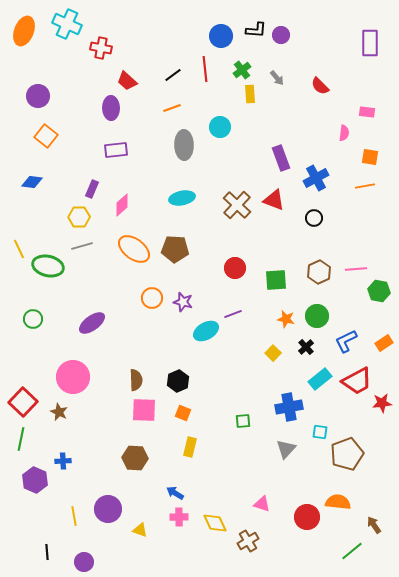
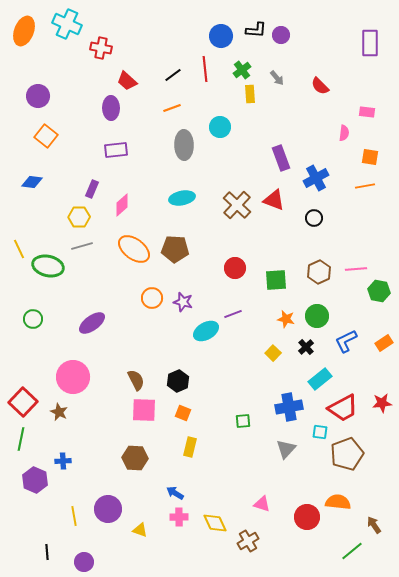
brown semicircle at (136, 380): rotated 25 degrees counterclockwise
red trapezoid at (357, 381): moved 14 px left, 27 px down
